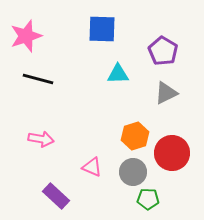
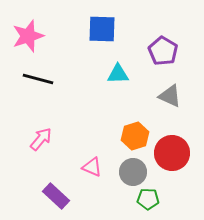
pink star: moved 2 px right
gray triangle: moved 4 px right, 3 px down; rotated 50 degrees clockwise
pink arrow: rotated 60 degrees counterclockwise
